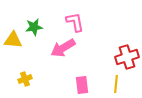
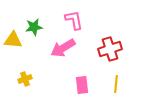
pink L-shape: moved 1 px left, 2 px up
red cross: moved 17 px left, 8 px up
